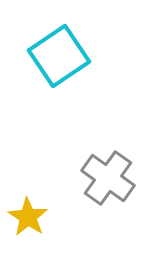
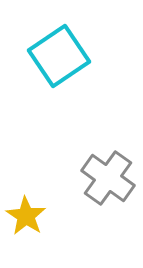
yellow star: moved 2 px left, 1 px up
